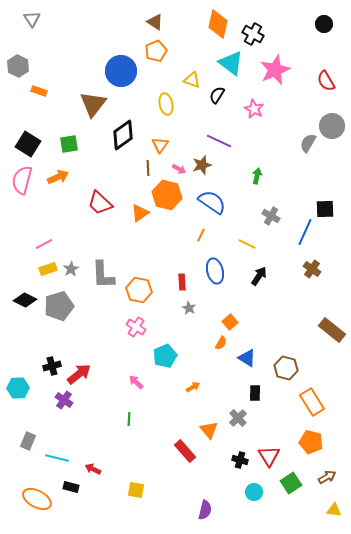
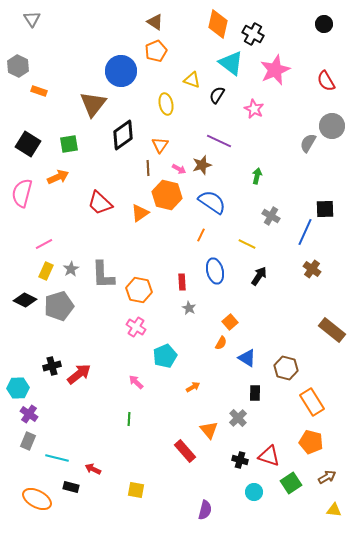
pink semicircle at (22, 180): moved 13 px down
yellow rectangle at (48, 269): moved 2 px left, 2 px down; rotated 48 degrees counterclockwise
purple cross at (64, 400): moved 35 px left, 14 px down
red triangle at (269, 456): rotated 40 degrees counterclockwise
